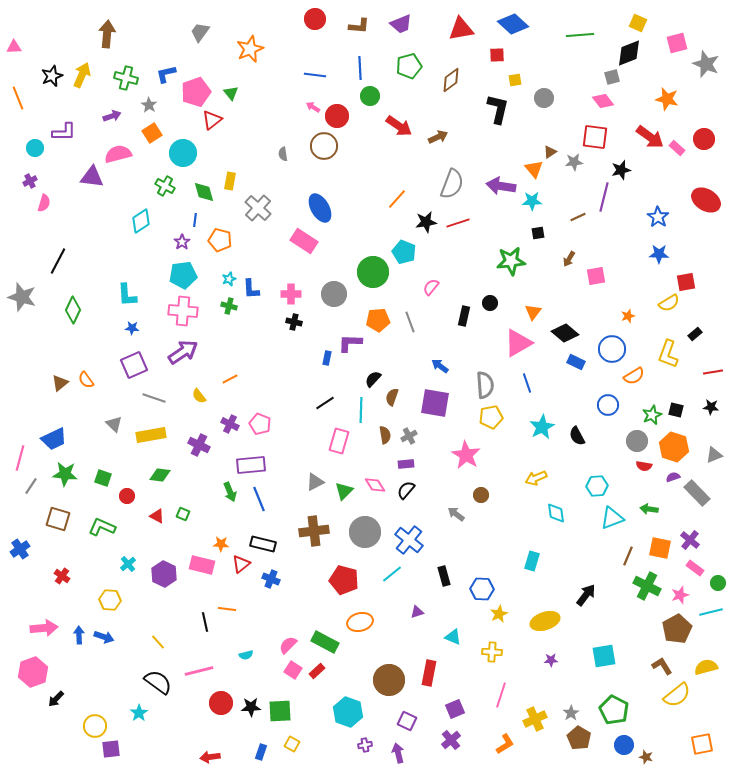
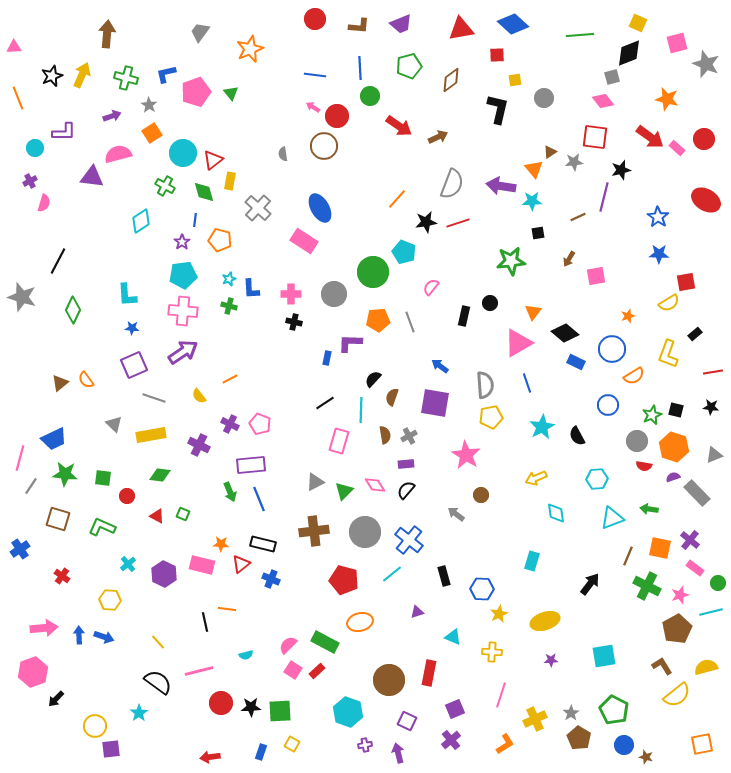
red triangle at (212, 120): moved 1 px right, 40 px down
green square at (103, 478): rotated 12 degrees counterclockwise
cyan hexagon at (597, 486): moved 7 px up
black arrow at (586, 595): moved 4 px right, 11 px up
